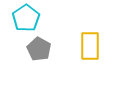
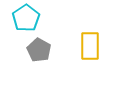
gray pentagon: moved 1 px down
